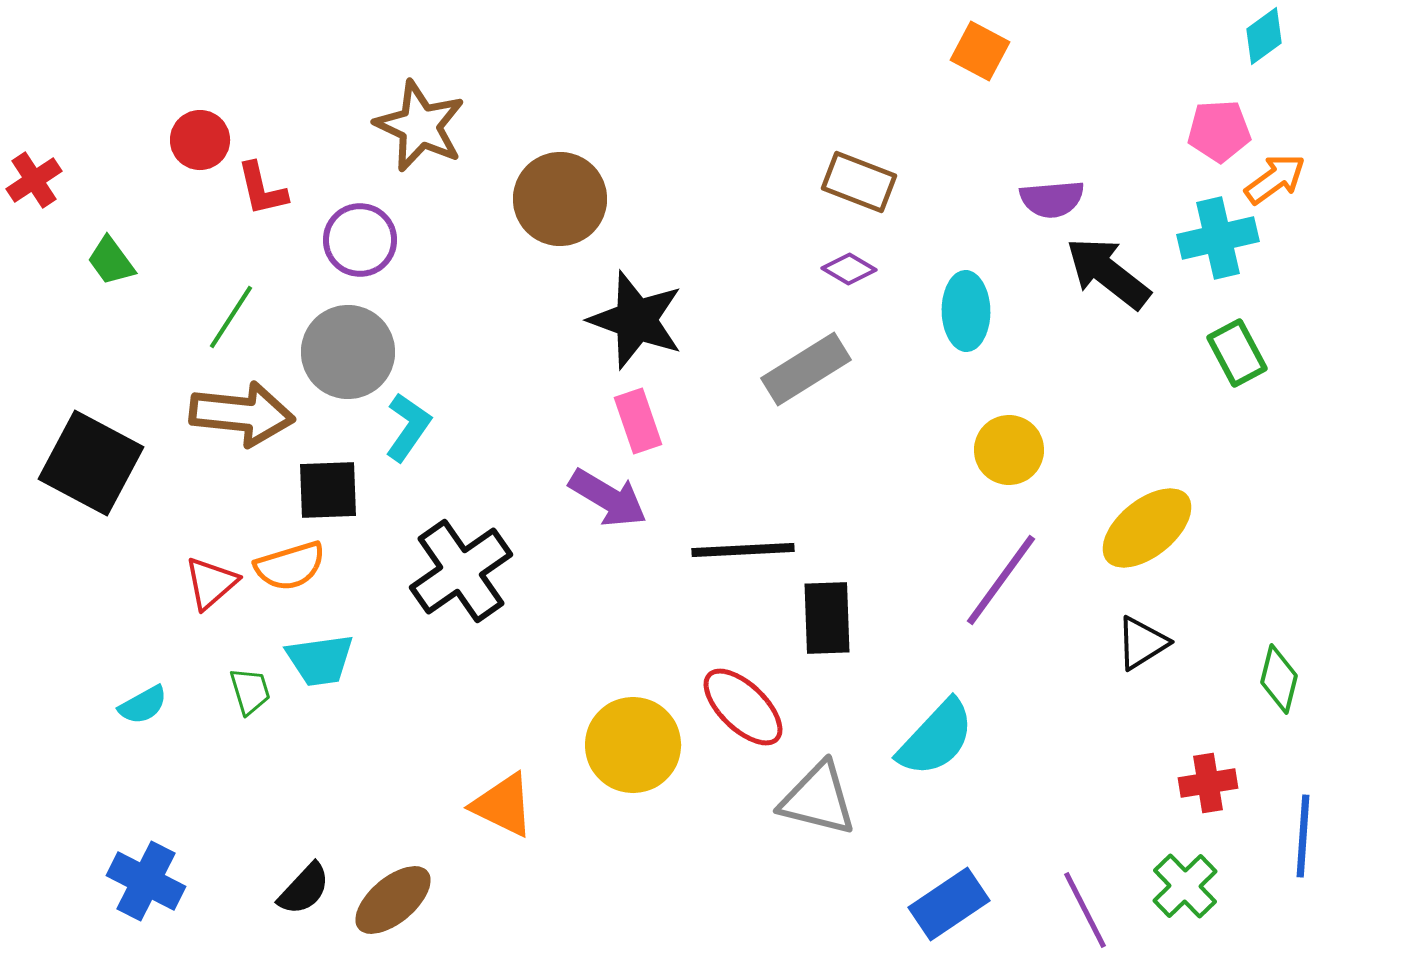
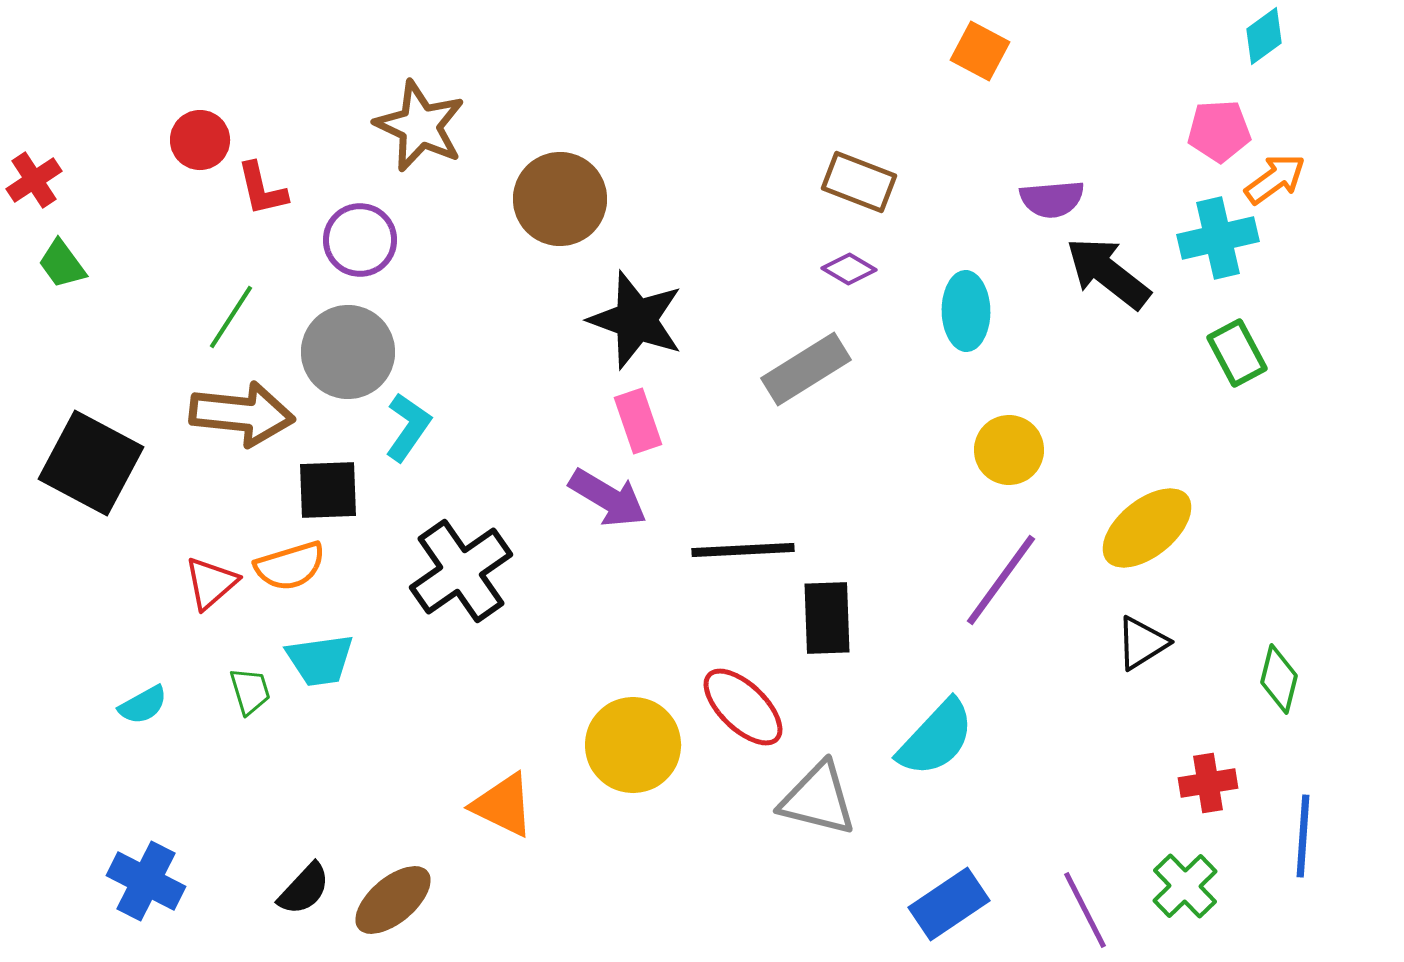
green trapezoid at (111, 261): moved 49 px left, 3 px down
